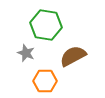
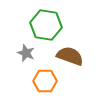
brown semicircle: moved 3 px left; rotated 48 degrees clockwise
